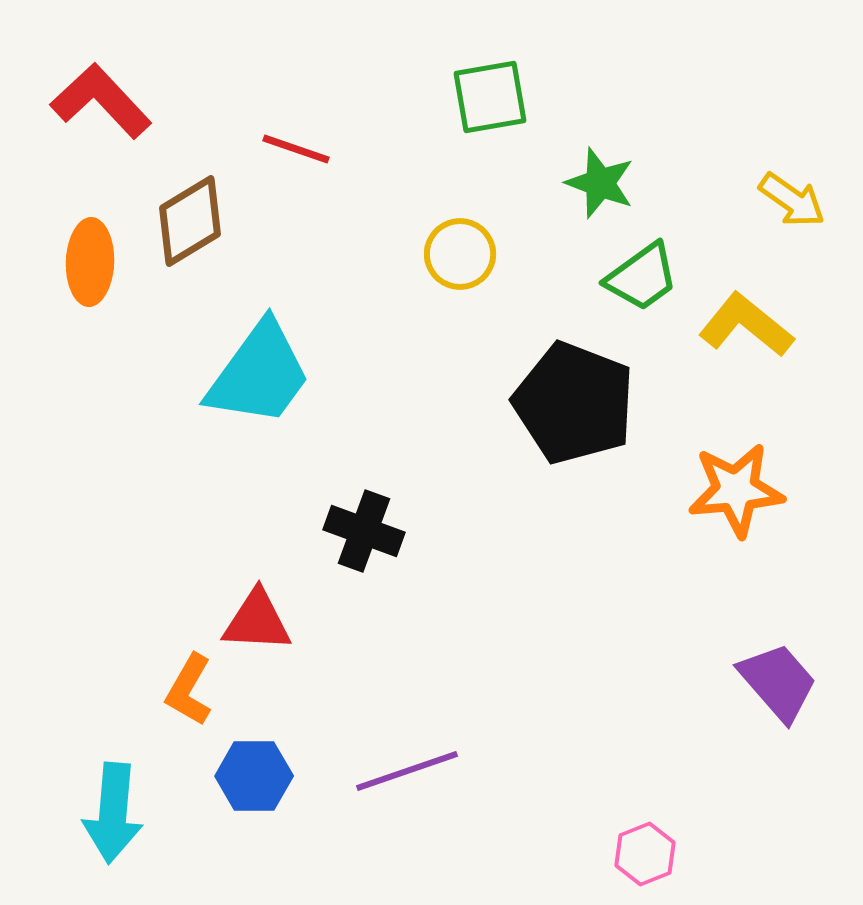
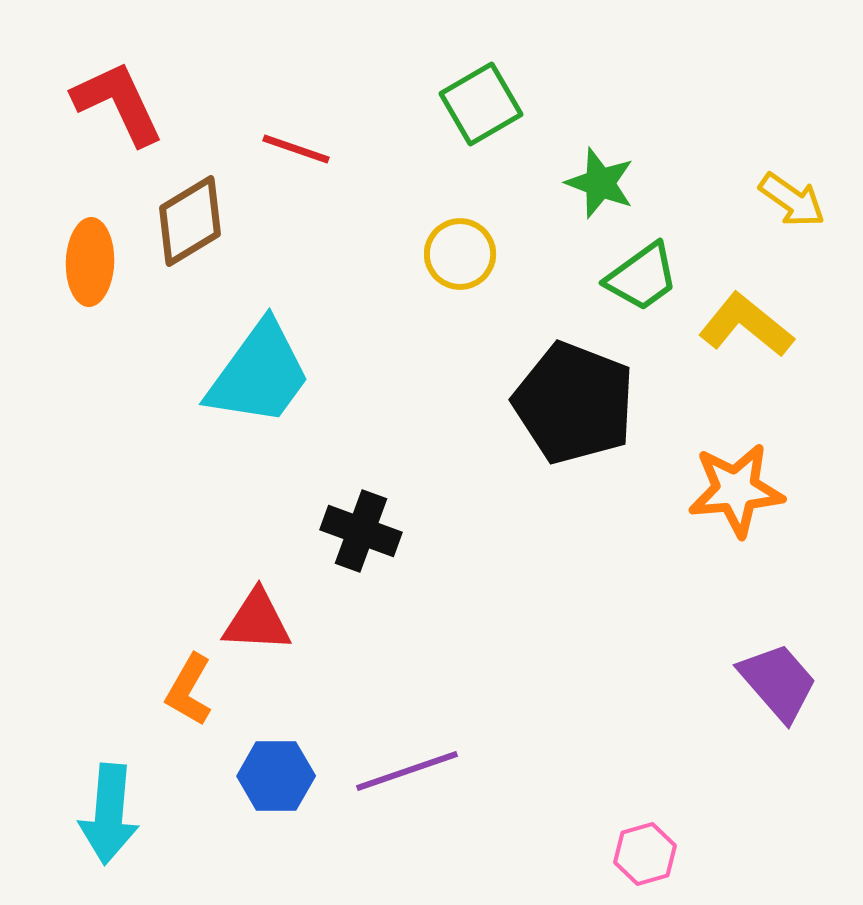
green square: moved 9 px left, 7 px down; rotated 20 degrees counterclockwise
red L-shape: moved 17 px right, 2 px down; rotated 18 degrees clockwise
black cross: moved 3 px left
blue hexagon: moved 22 px right
cyan arrow: moved 4 px left, 1 px down
pink hexagon: rotated 6 degrees clockwise
